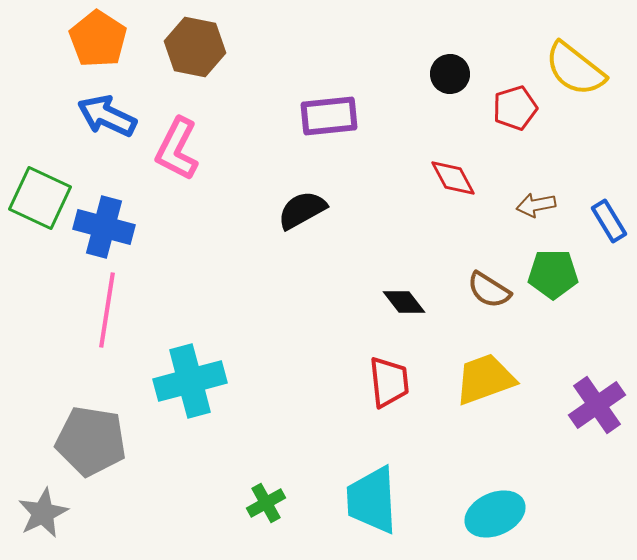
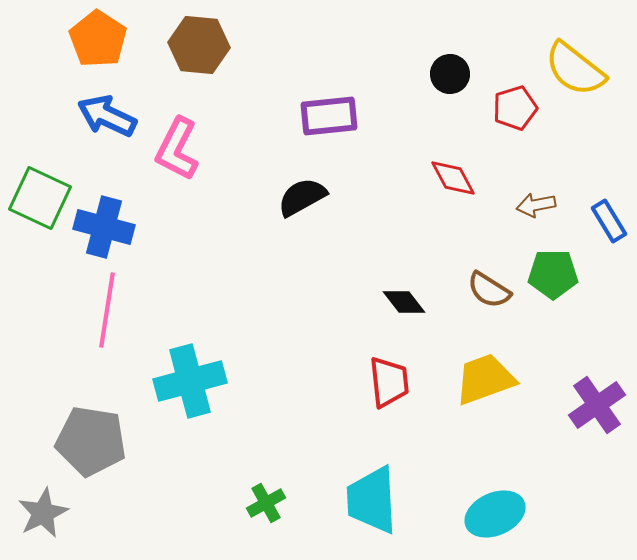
brown hexagon: moved 4 px right, 2 px up; rotated 6 degrees counterclockwise
black semicircle: moved 13 px up
